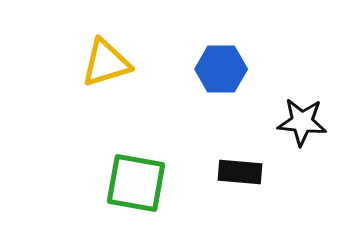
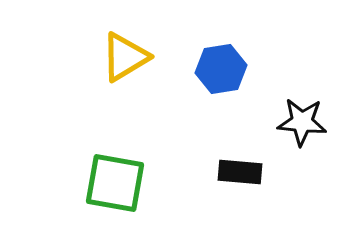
yellow triangle: moved 19 px right, 6 px up; rotated 14 degrees counterclockwise
blue hexagon: rotated 9 degrees counterclockwise
green square: moved 21 px left
